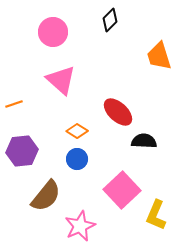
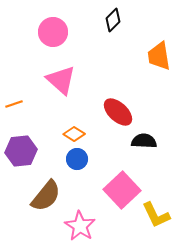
black diamond: moved 3 px right
orange trapezoid: rotated 8 degrees clockwise
orange diamond: moved 3 px left, 3 px down
purple hexagon: moved 1 px left
yellow L-shape: rotated 48 degrees counterclockwise
pink star: rotated 16 degrees counterclockwise
